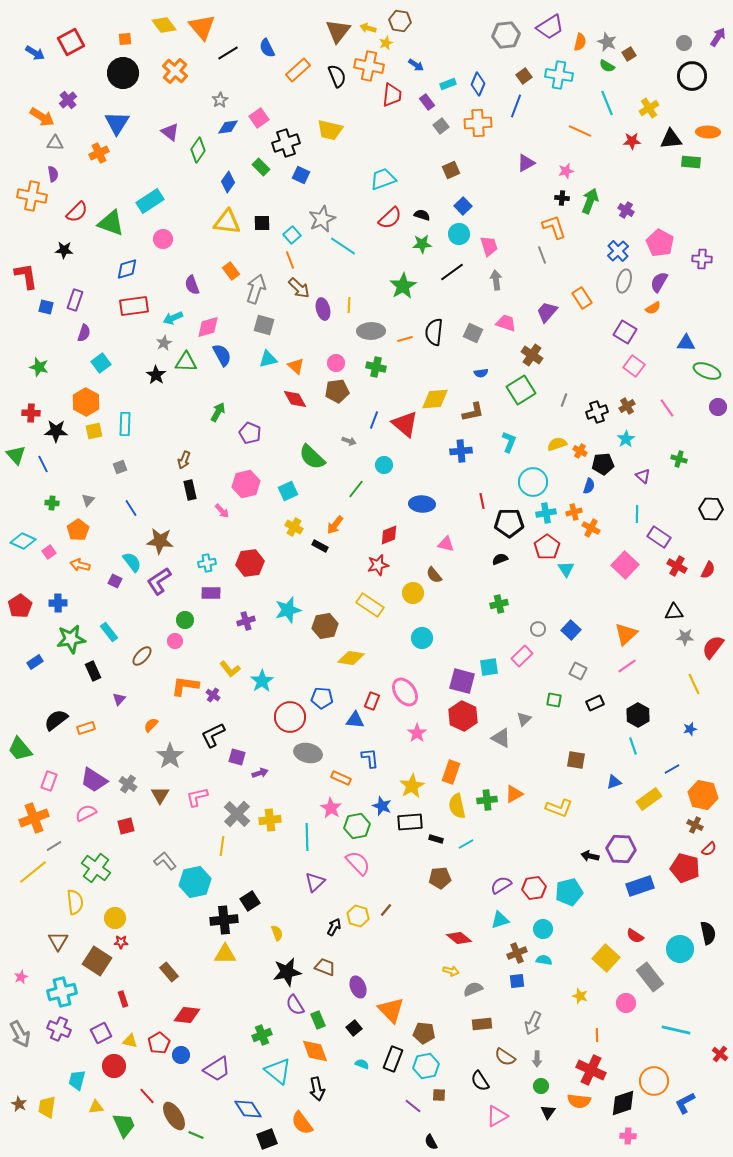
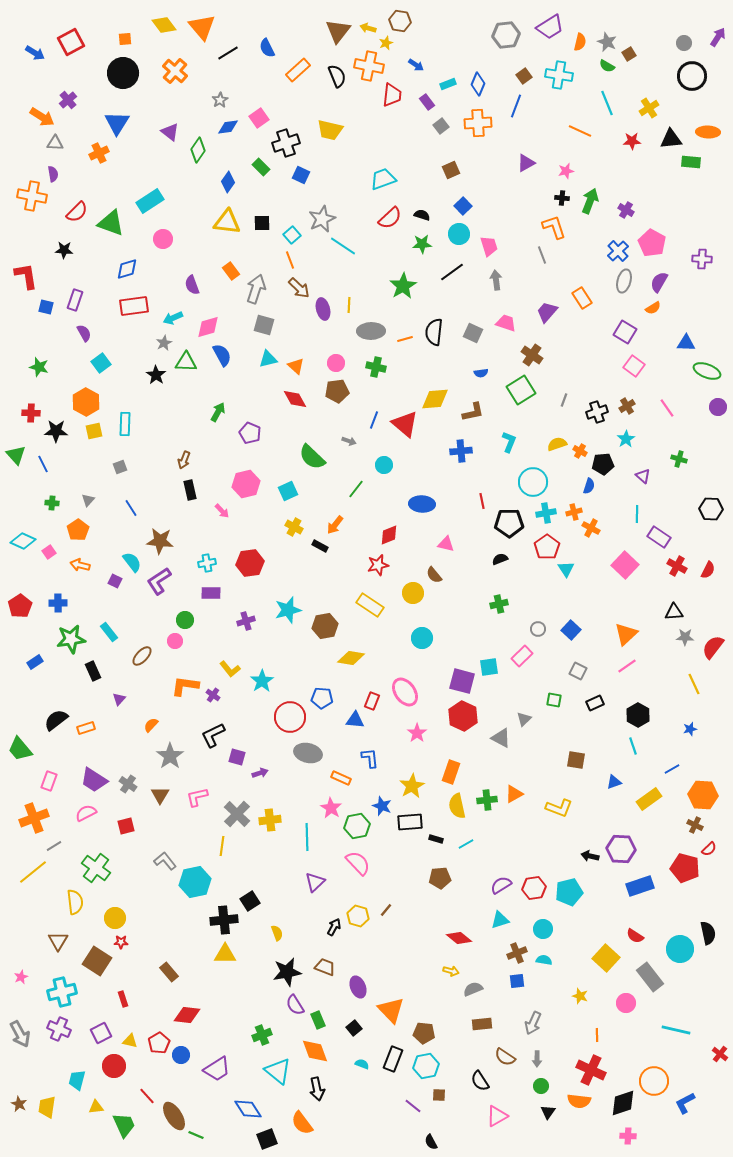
pink pentagon at (660, 243): moved 8 px left
purple semicircle at (84, 333): rotated 48 degrees counterclockwise
orange hexagon at (703, 795): rotated 8 degrees counterclockwise
